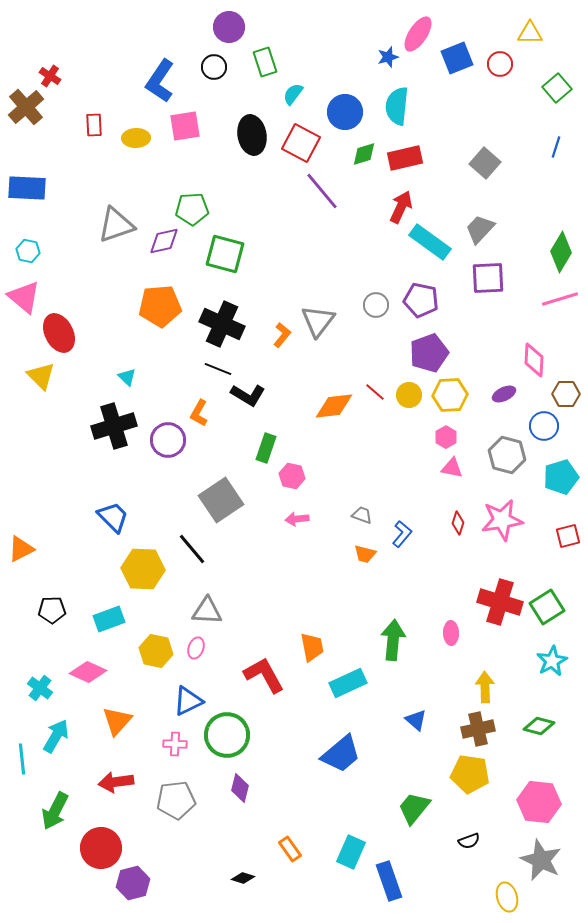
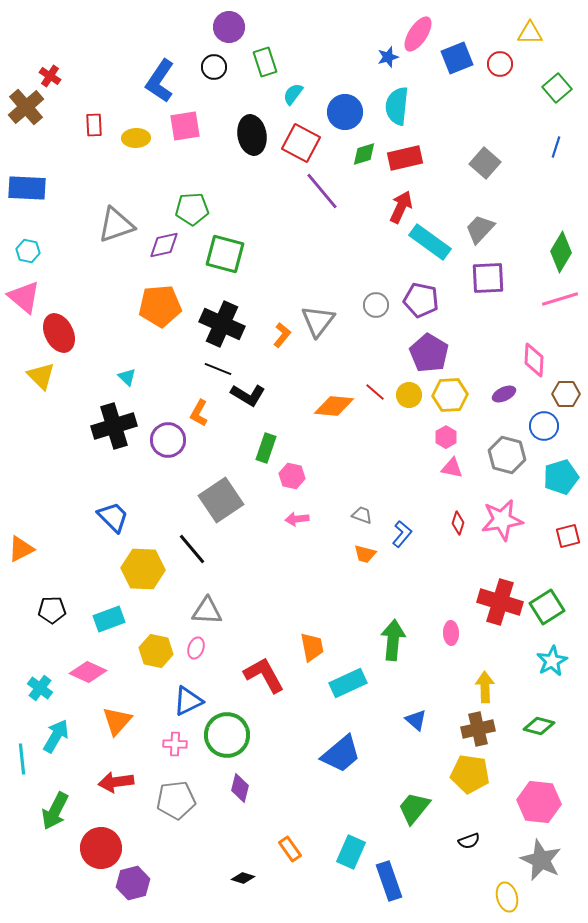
purple diamond at (164, 241): moved 4 px down
purple pentagon at (429, 353): rotated 21 degrees counterclockwise
orange diamond at (334, 406): rotated 12 degrees clockwise
